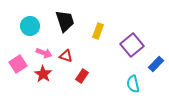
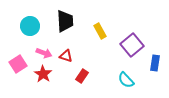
black trapezoid: rotated 15 degrees clockwise
yellow rectangle: moved 2 px right; rotated 49 degrees counterclockwise
blue rectangle: moved 1 px left, 1 px up; rotated 35 degrees counterclockwise
cyan semicircle: moved 7 px left, 4 px up; rotated 30 degrees counterclockwise
